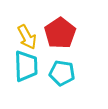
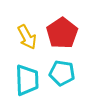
red pentagon: moved 2 px right
cyan trapezoid: moved 1 px right, 14 px down
